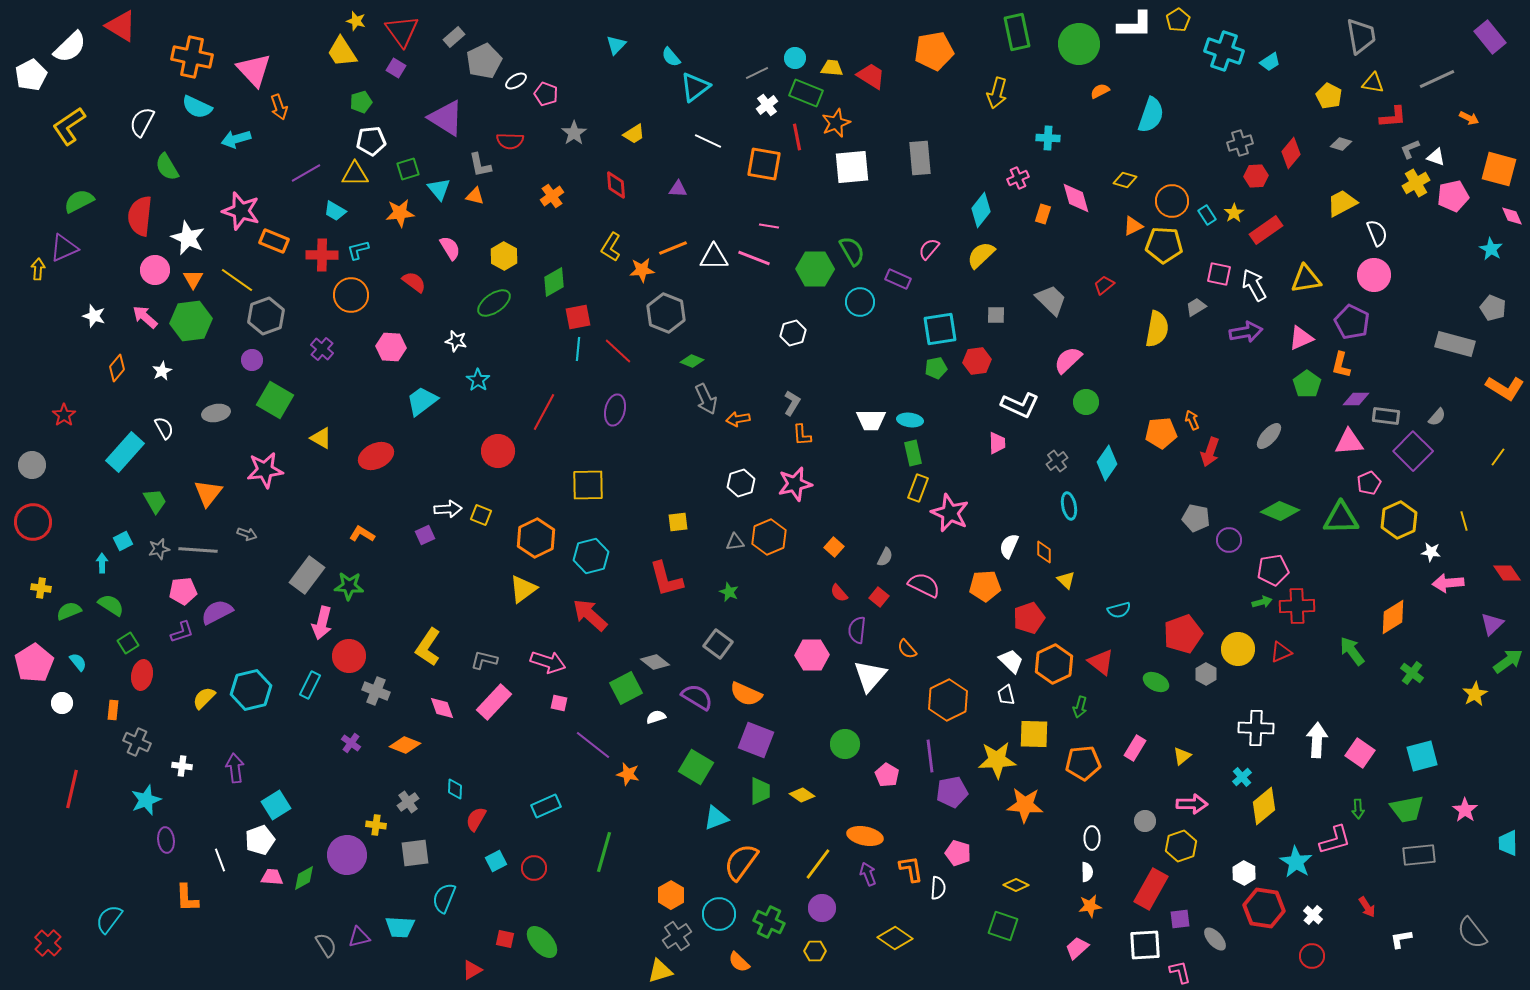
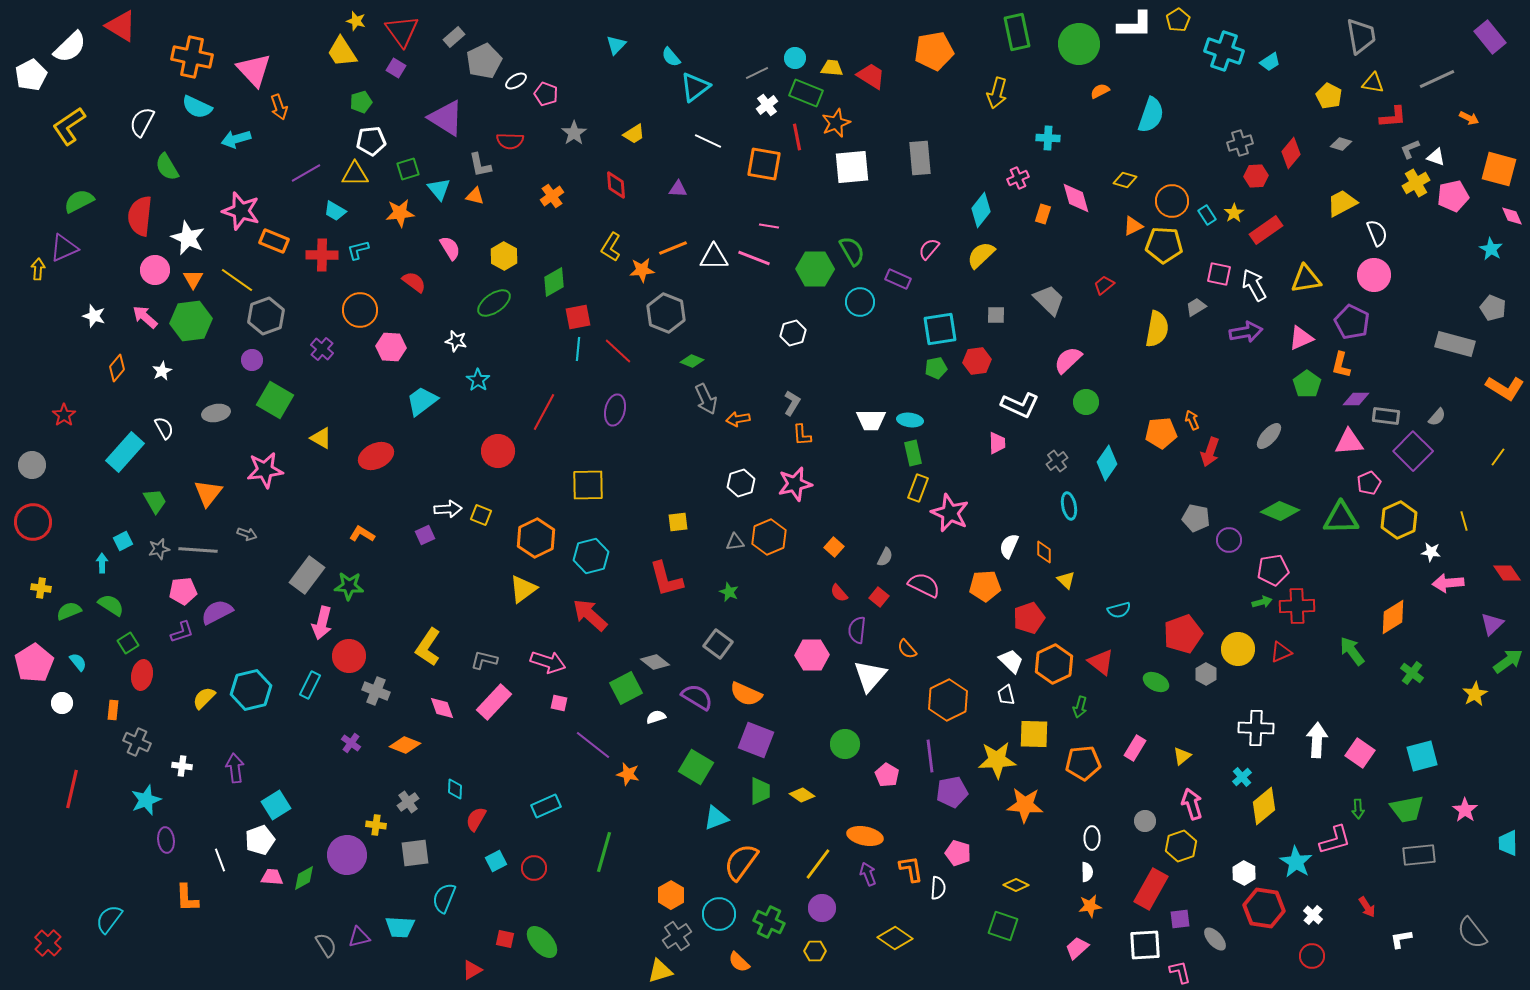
orange circle at (351, 295): moved 9 px right, 15 px down
gray trapezoid at (1051, 300): moved 2 px left
pink arrow at (1192, 804): rotated 108 degrees counterclockwise
